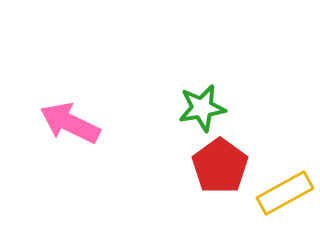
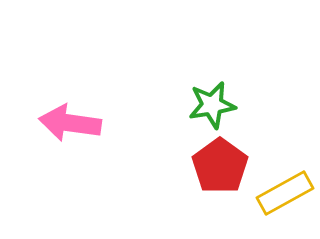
green star: moved 10 px right, 3 px up
pink arrow: rotated 18 degrees counterclockwise
